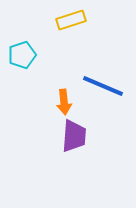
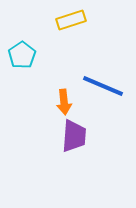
cyan pentagon: rotated 16 degrees counterclockwise
